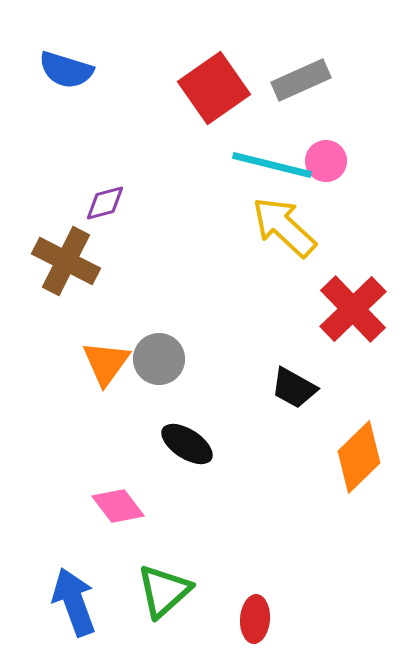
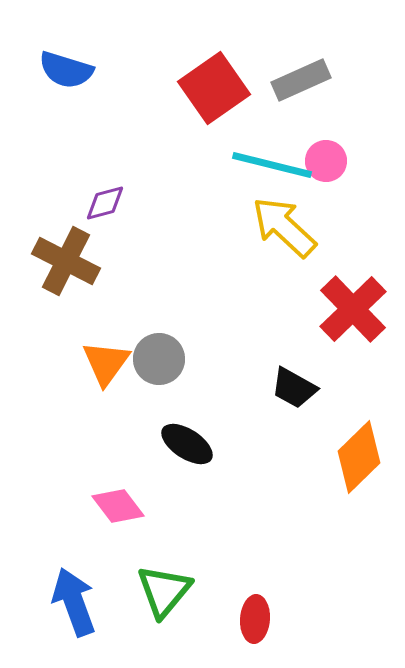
green triangle: rotated 8 degrees counterclockwise
